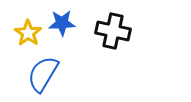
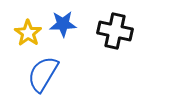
blue star: moved 1 px right, 1 px down
black cross: moved 2 px right
